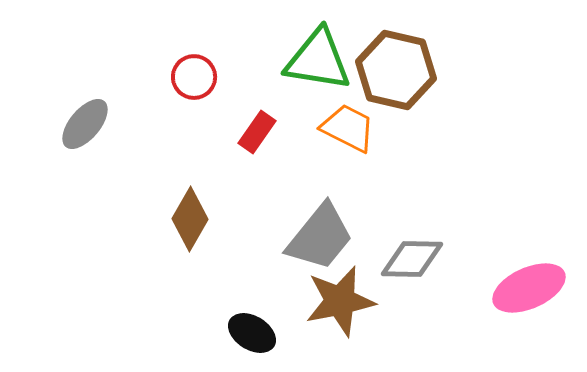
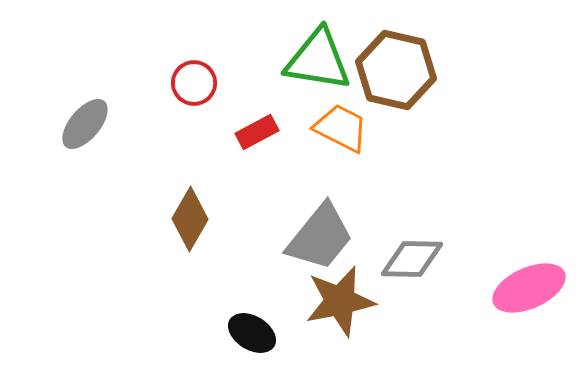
red circle: moved 6 px down
orange trapezoid: moved 7 px left
red rectangle: rotated 27 degrees clockwise
